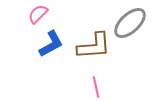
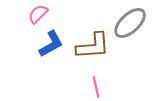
brown L-shape: moved 1 px left
